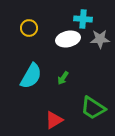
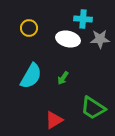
white ellipse: rotated 25 degrees clockwise
